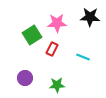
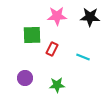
pink star: moved 7 px up
green square: rotated 30 degrees clockwise
